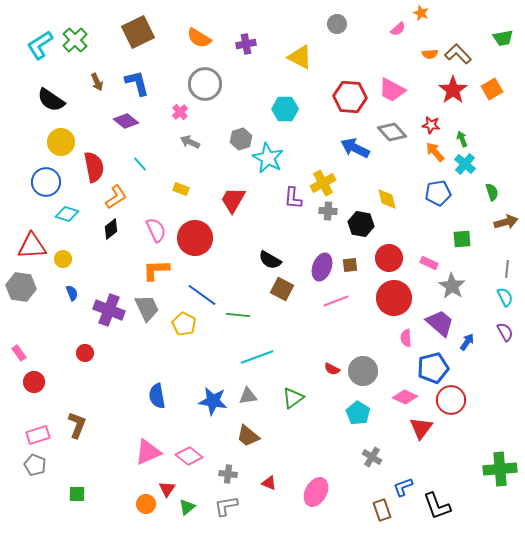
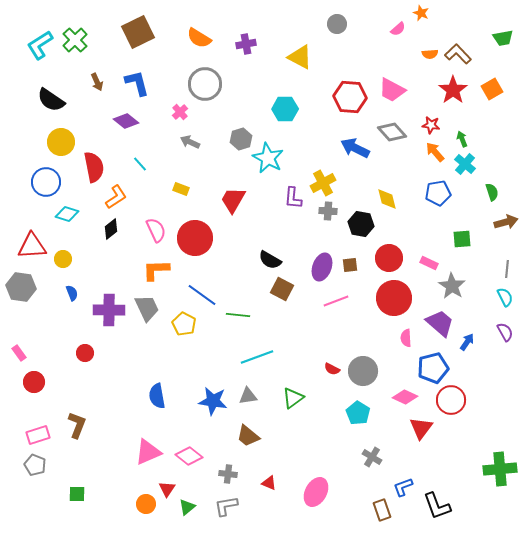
purple cross at (109, 310): rotated 20 degrees counterclockwise
